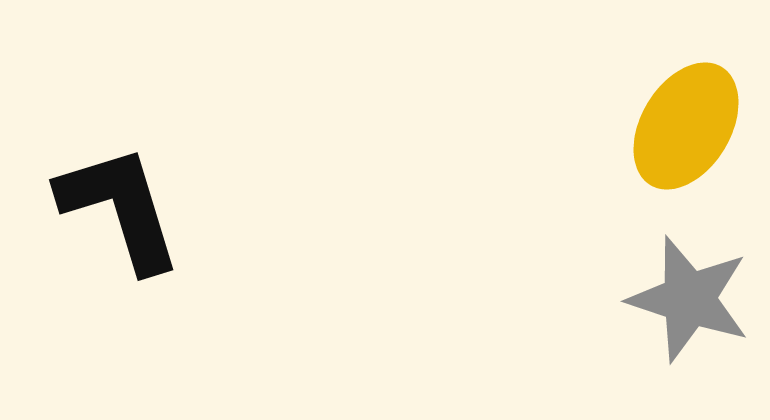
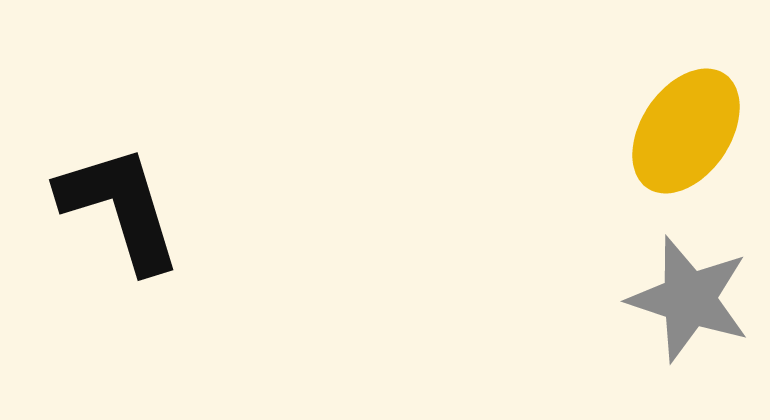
yellow ellipse: moved 5 px down; rotated 3 degrees clockwise
